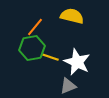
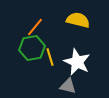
yellow semicircle: moved 6 px right, 4 px down
yellow line: rotated 54 degrees clockwise
gray triangle: rotated 36 degrees clockwise
